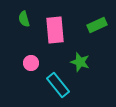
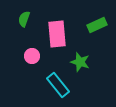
green semicircle: rotated 35 degrees clockwise
pink rectangle: moved 2 px right, 4 px down
pink circle: moved 1 px right, 7 px up
